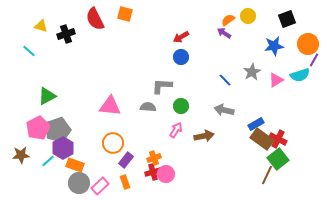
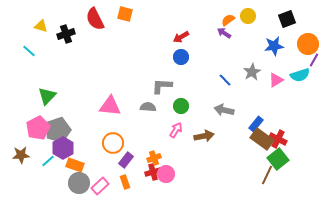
green triangle at (47, 96): rotated 18 degrees counterclockwise
blue rectangle at (256, 124): rotated 21 degrees counterclockwise
